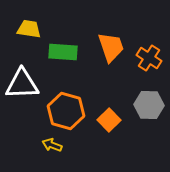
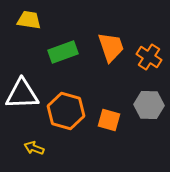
yellow trapezoid: moved 9 px up
green rectangle: rotated 24 degrees counterclockwise
orange cross: moved 1 px up
white triangle: moved 10 px down
orange square: rotated 30 degrees counterclockwise
yellow arrow: moved 18 px left, 3 px down
